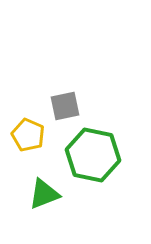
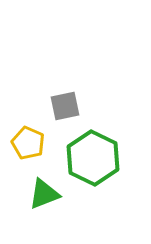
yellow pentagon: moved 8 px down
green hexagon: moved 3 px down; rotated 14 degrees clockwise
